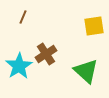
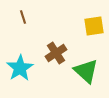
brown line: rotated 40 degrees counterclockwise
brown cross: moved 10 px right, 1 px up
cyan star: moved 1 px right, 2 px down
